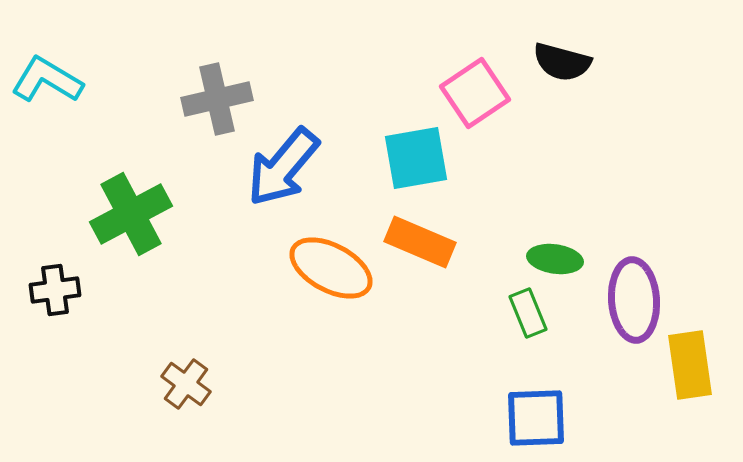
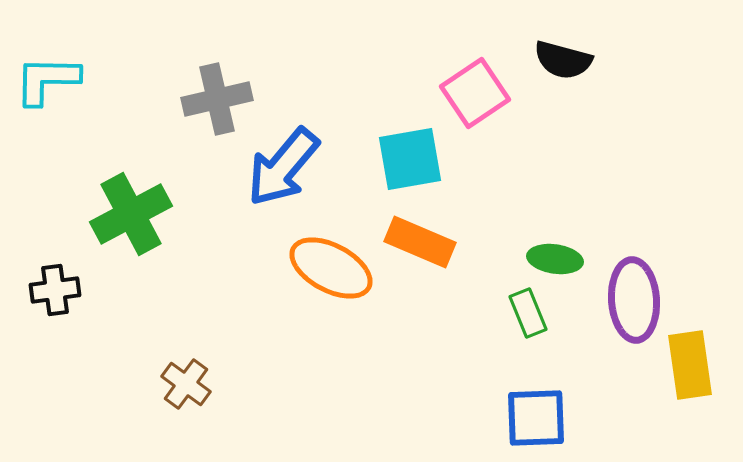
black semicircle: moved 1 px right, 2 px up
cyan L-shape: rotated 30 degrees counterclockwise
cyan square: moved 6 px left, 1 px down
